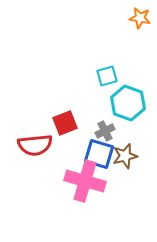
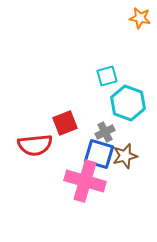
gray cross: moved 1 px down
